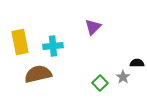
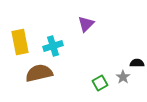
purple triangle: moved 7 px left, 3 px up
cyan cross: rotated 12 degrees counterclockwise
brown semicircle: moved 1 px right, 1 px up
green square: rotated 14 degrees clockwise
